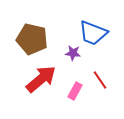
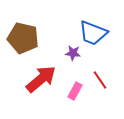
brown pentagon: moved 9 px left, 1 px up
